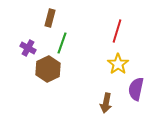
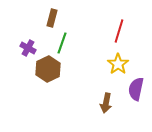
brown rectangle: moved 2 px right
red line: moved 2 px right
